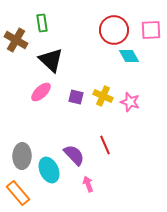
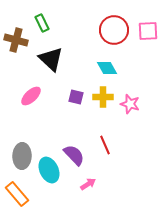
green rectangle: rotated 18 degrees counterclockwise
pink square: moved 3 px left, 1 px down
brown cross: rotated 15 degrees counterclockwise
cyan diamond: moved 22 px left, 12 px down
black triangle: moved 1 px up
pink ellipse: moved 10 px left, 4 px down
yellow cross: moved 1 px down; rotated 24 degrees counterclockwise
pink star: moved 2 px down
pink arrow: rotated 77 degrees clockwise
orange rectangle: moved 1 px left, 1 px down
